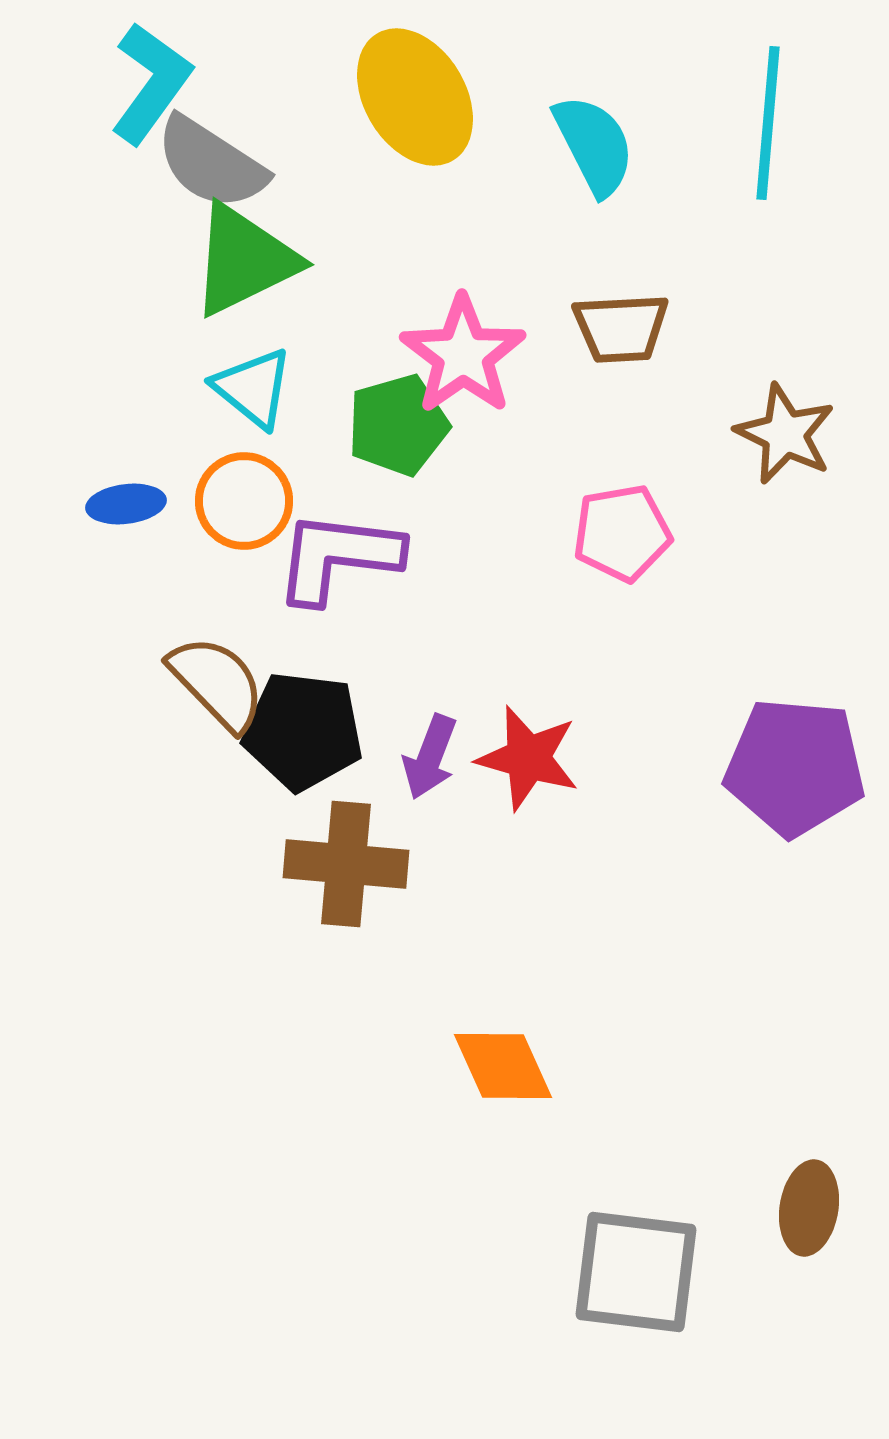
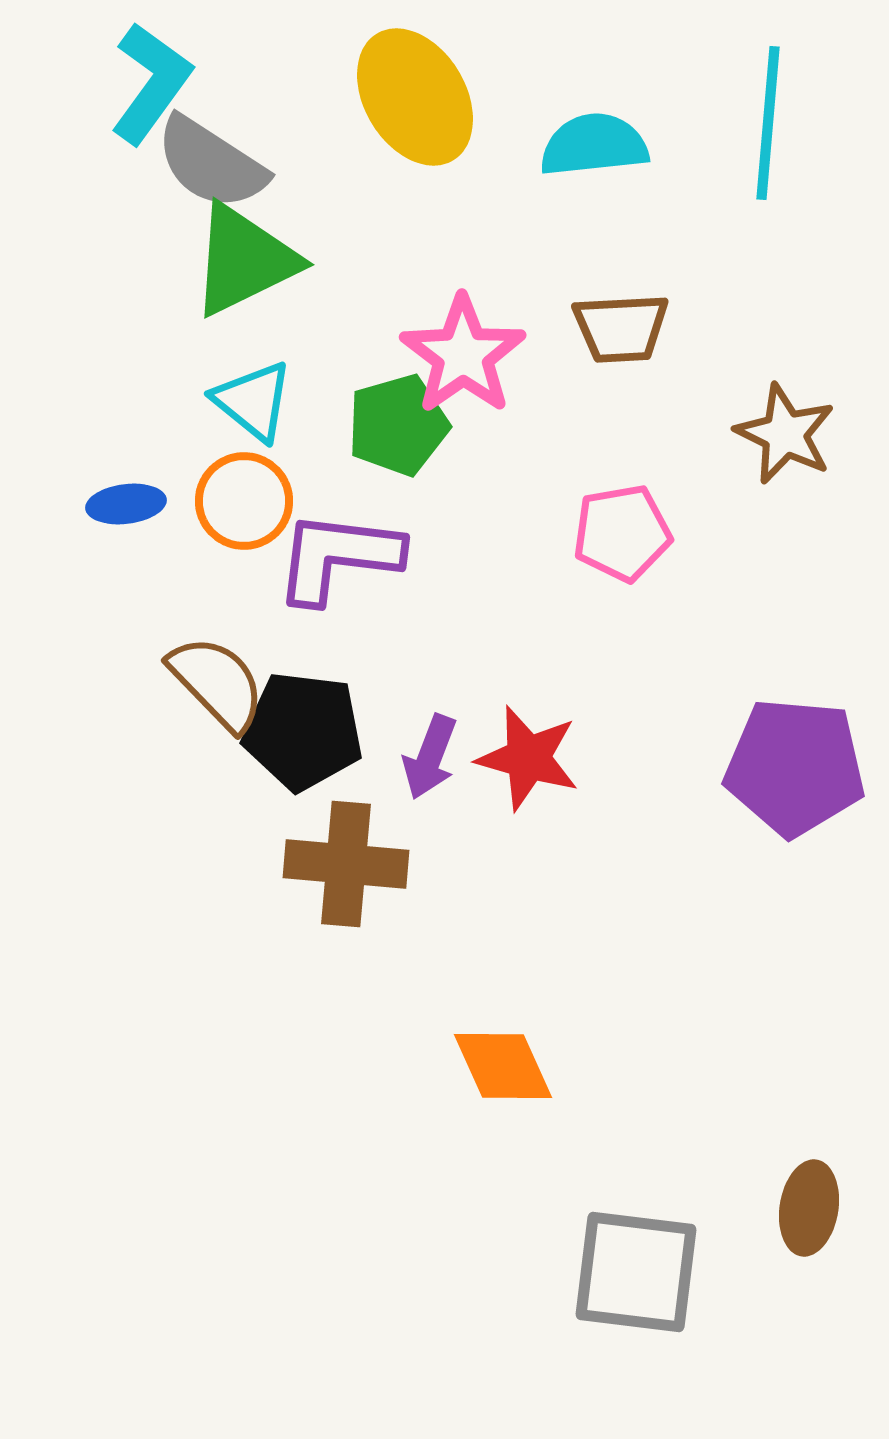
cyan semicircle: rotated 69 degrees counterclockwise
cyan triangle: moved 13 px down
